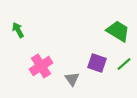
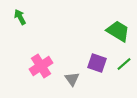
green arrow: moved 2 px right, 13 px up
